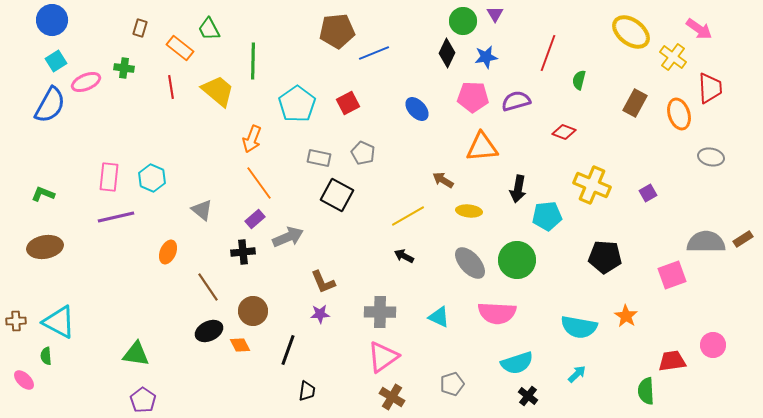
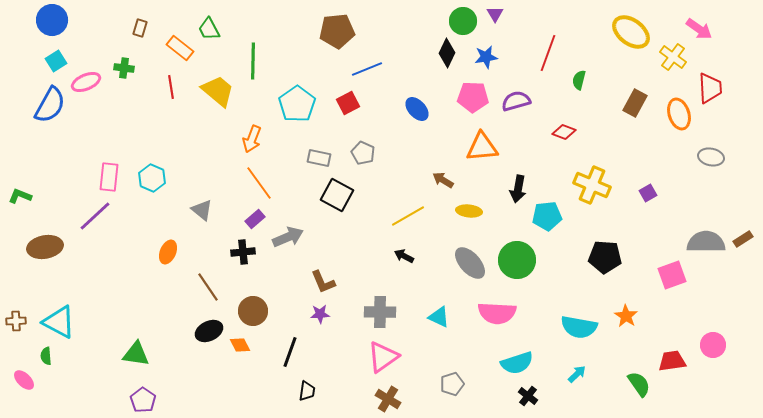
blue line at (374, 53): moved 7 px left, 16 px down
green L-shape at (43, 194): moved 23 px left, 2 px down
purple line at (116, 217): moved 21 px left, 1 px up; rotated 30 degrees counterclockwise
black line at (288, 350): moved 2 px right, 2 px down
green semicircle at (646, 391): moved 7 px left, 7 px up; rotated 148 degrees clockwise
brown cross at (392, 397): moved 4 px left, 2 px down
